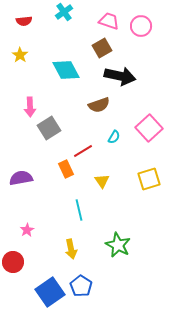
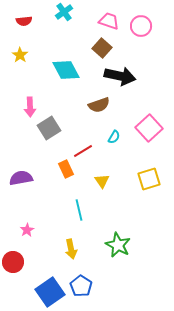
brown square: rotated 18 degrees counterclockwise
